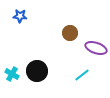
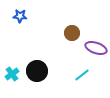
brown circle: moved 2 px right
cyan cross: rotated 24 degrees clockwise
